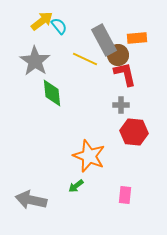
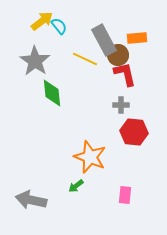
orange star: moved 1 px right, 1 px down
